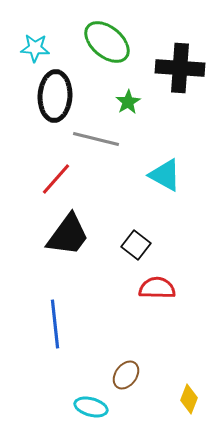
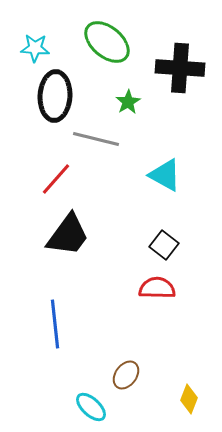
black square: moved 28 px right
cyan ellipse: rotated 28 degrees clockwise
